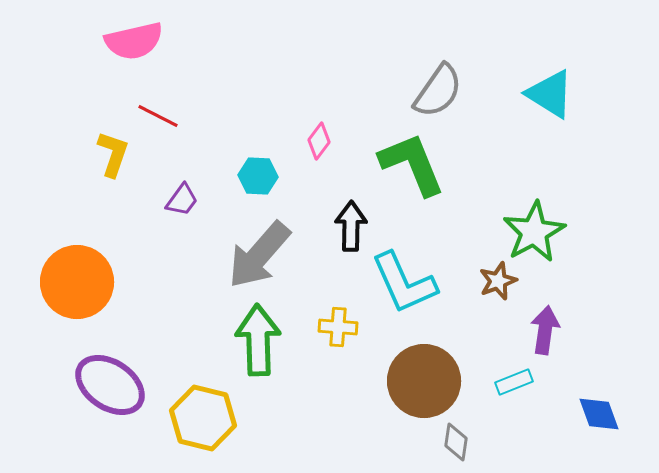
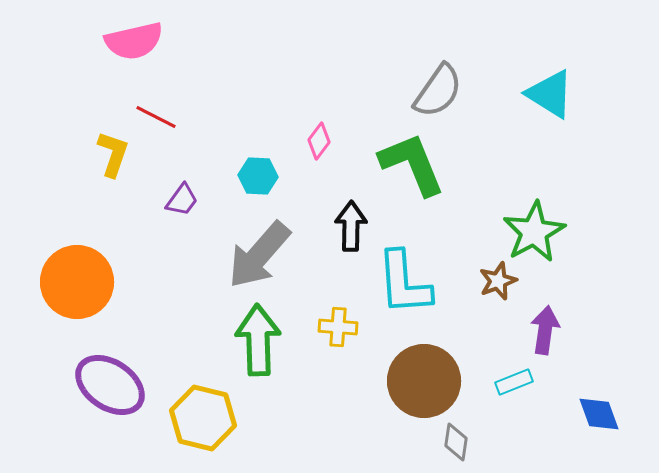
red line: moved 2 px left, 1 px down
cyan L-shape: rotated 20 degrees clockwise
